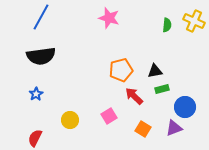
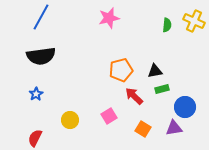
pink star: rotated 30 degrees counterclockwise
purple triangle: rotated 12 degrees clockwise
